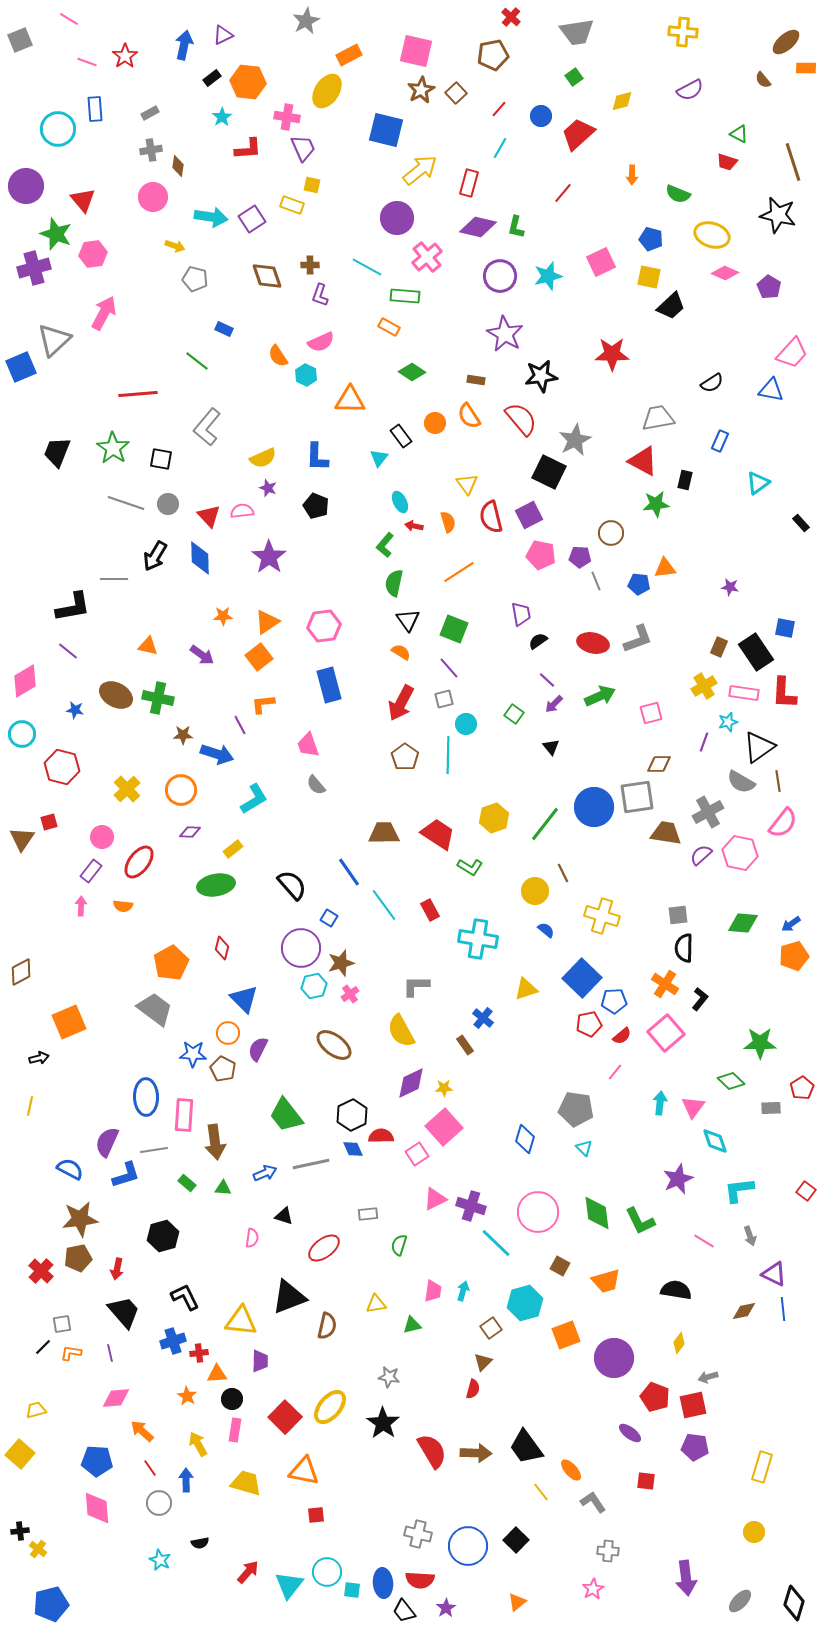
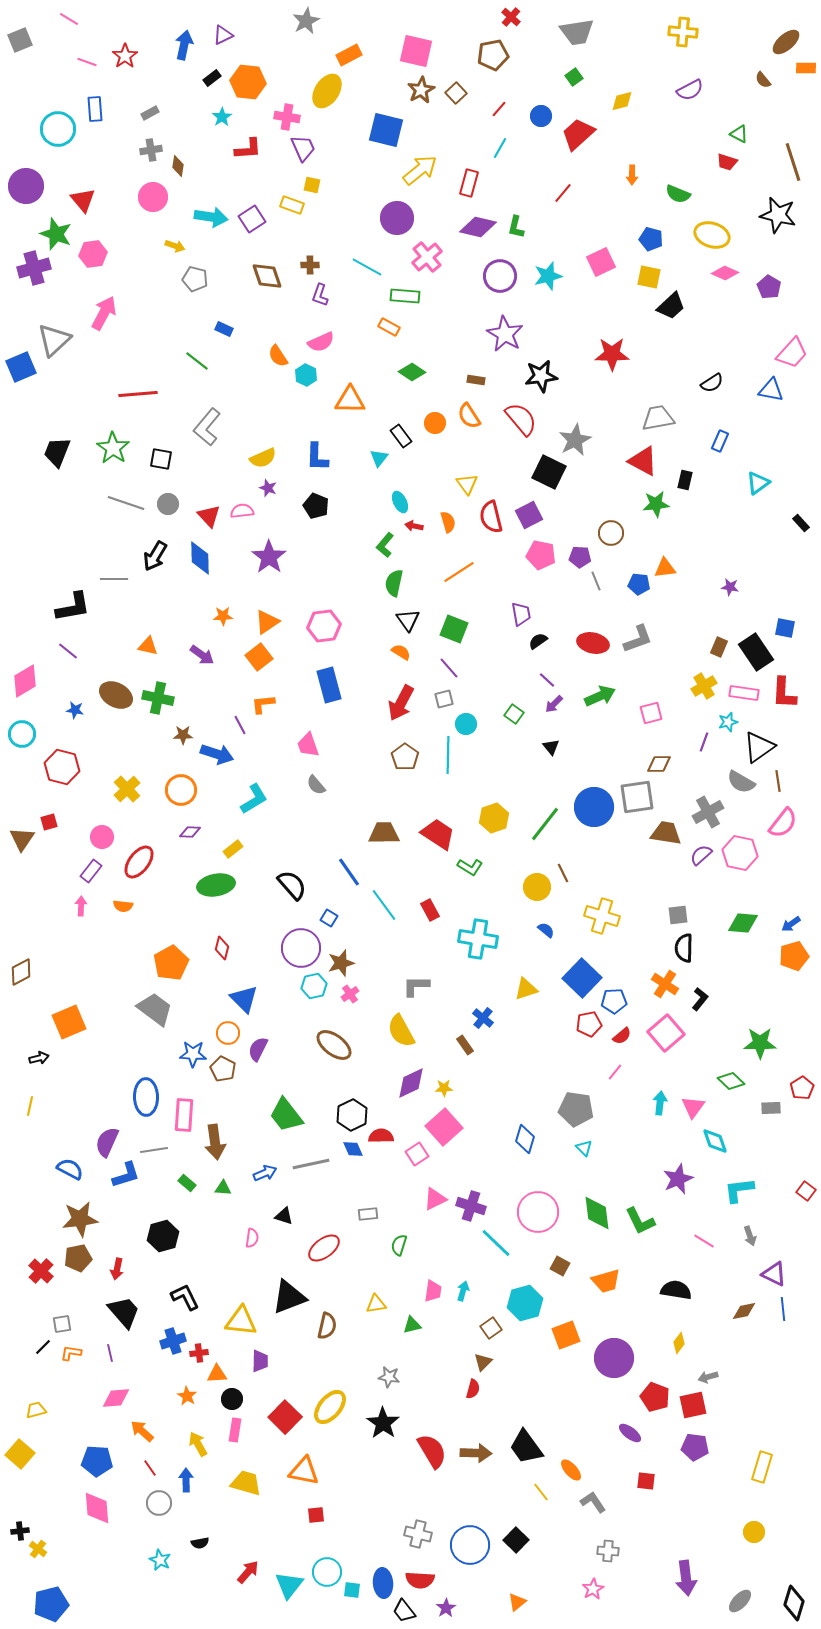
yellow circle at (535, 891): moved 2 px right, 4 px up
blue circle at (468, 1546): moved 2 px right, 1 px up
